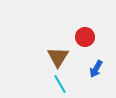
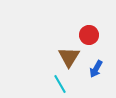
red circle: moved 4 px right, 2 px up
brown triangle: moved 11 px right
